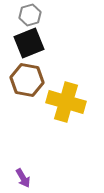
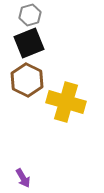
brown hexagon: rotated 16 degrees clockwise
